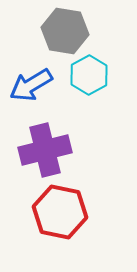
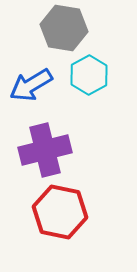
gray hexagon: moved 1 px left, 3 px up
